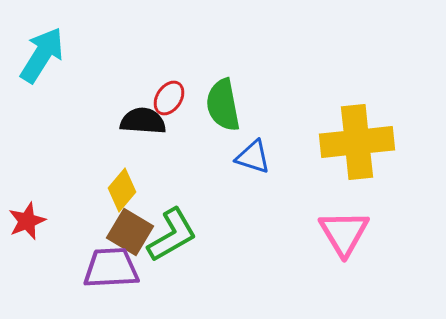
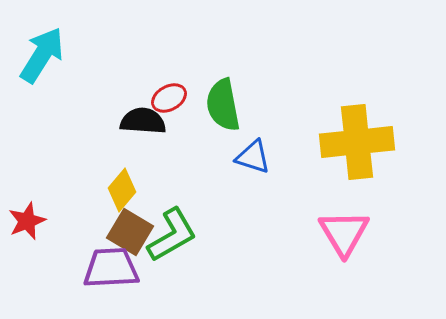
red ellipse: rotated 28 degrees clockwise
